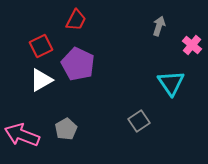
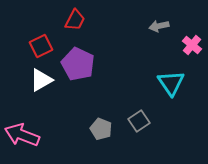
red trapezoid: moved 1 px left
gray arrow: rotated 120 degrees counterclockwise
gray pentagon: moved 35 px right; rotated 20 degrees counterclockwise
